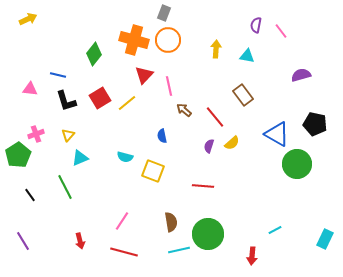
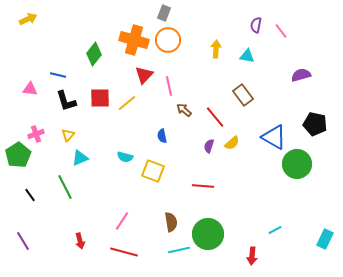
red square at (100, 98): rotated 30 degrees clockwise
blue triangle at (277, 134): moved 3 px left, 3 px down
